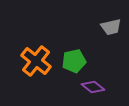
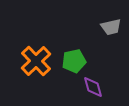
orange cross: rotated 8 degrees clockwise
purple diamond: rotated 35 degrees clockwise
